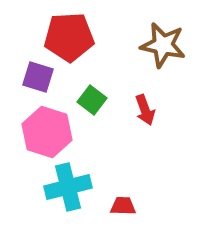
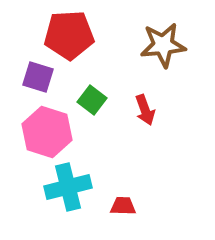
red pentagon: moved 2 px up
brown star: rotated 18 degrees counterclockwise
